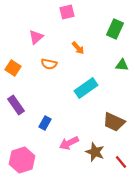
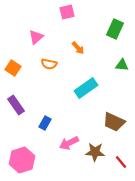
brown star: rotated 18 degrees counterclockwise
